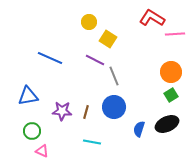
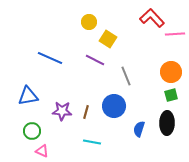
red L-shape: rotated 15 degrees clockwise
gray line: moved 12 px right
green square: rotated 16 degrees clockwise
blue circle: moved 1 px up
black ellipse: moved 1 px up; rotated 65 degrees counterclockwise
